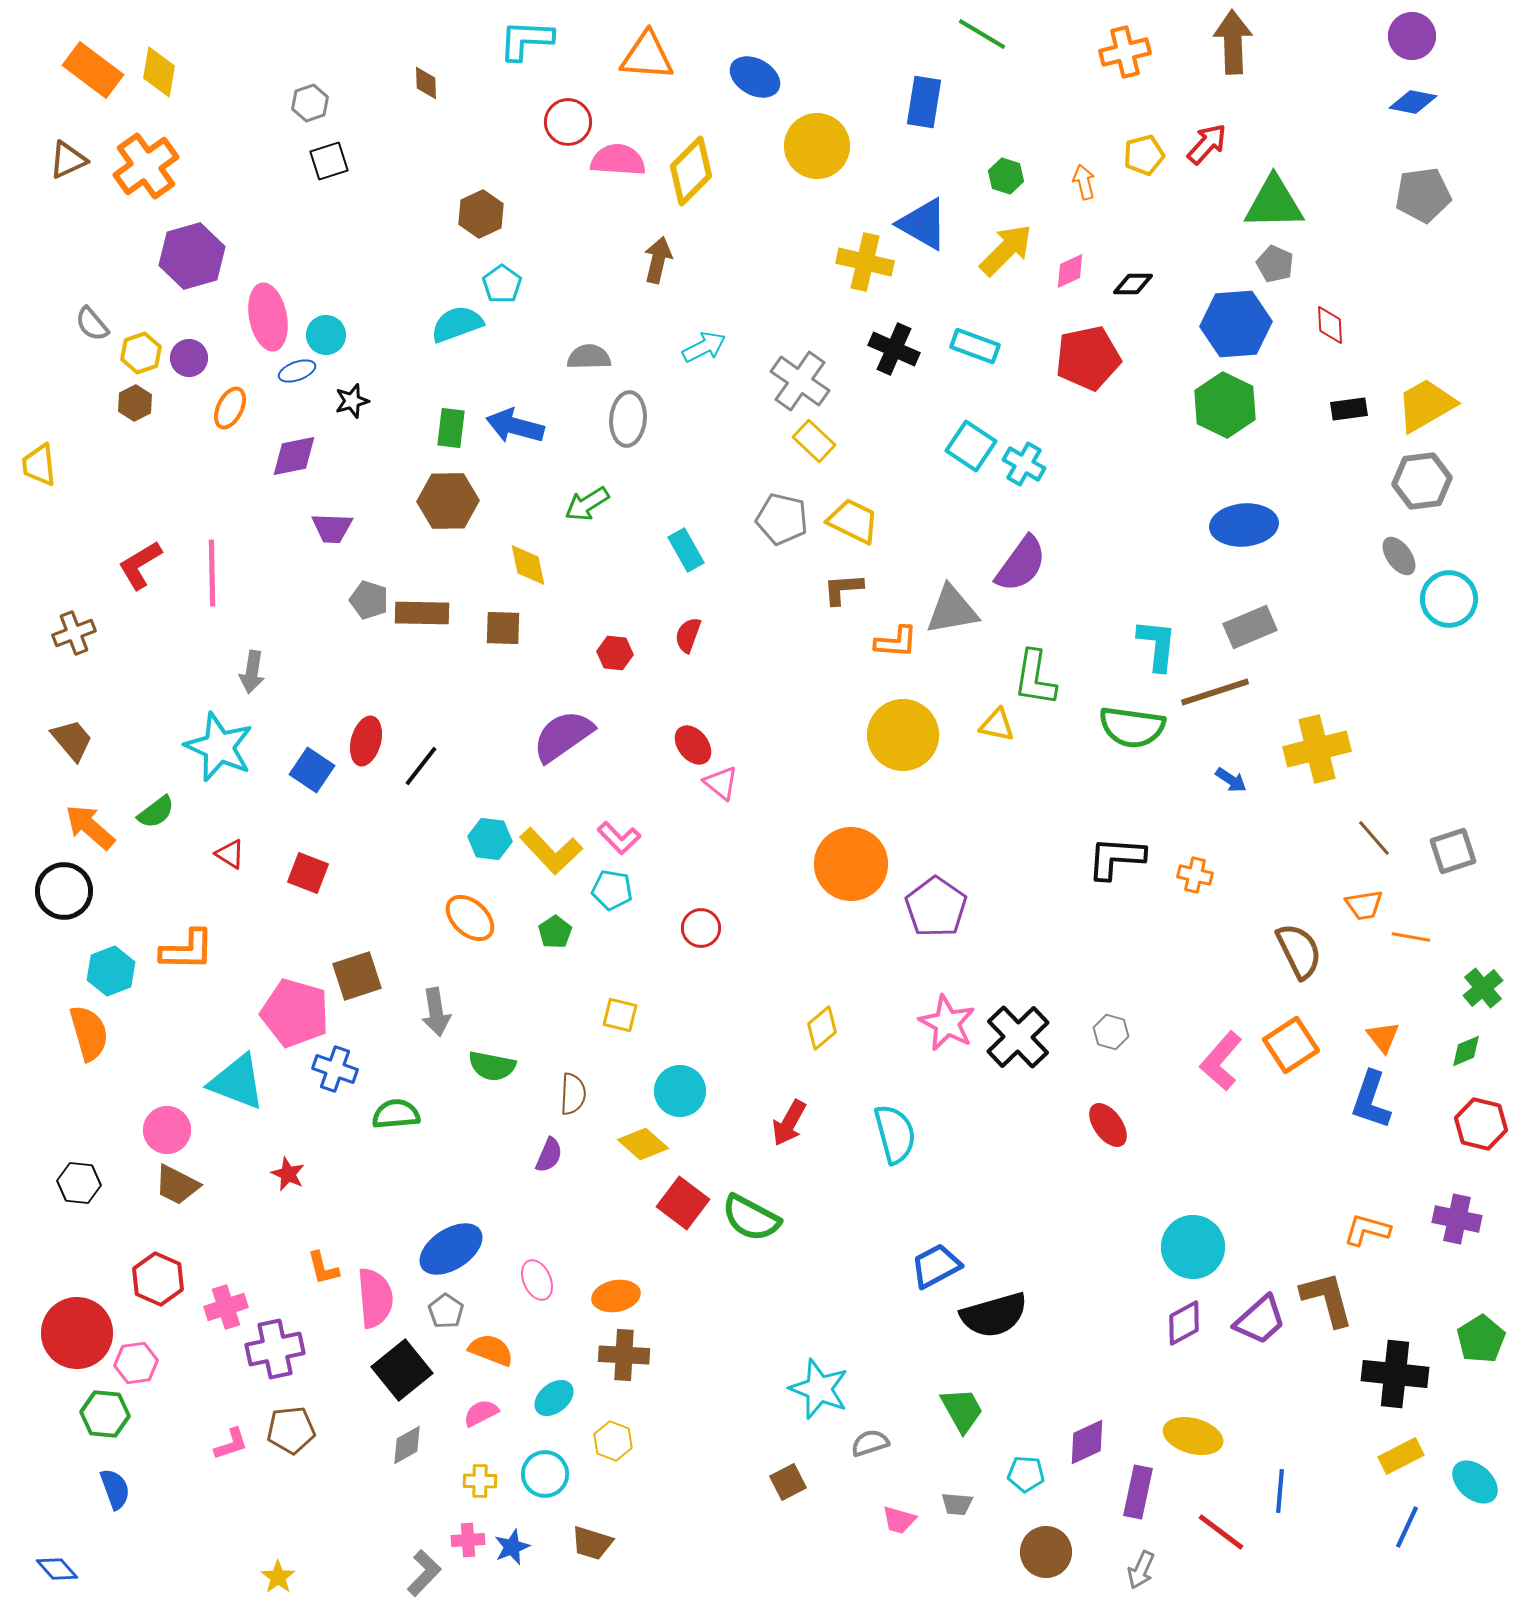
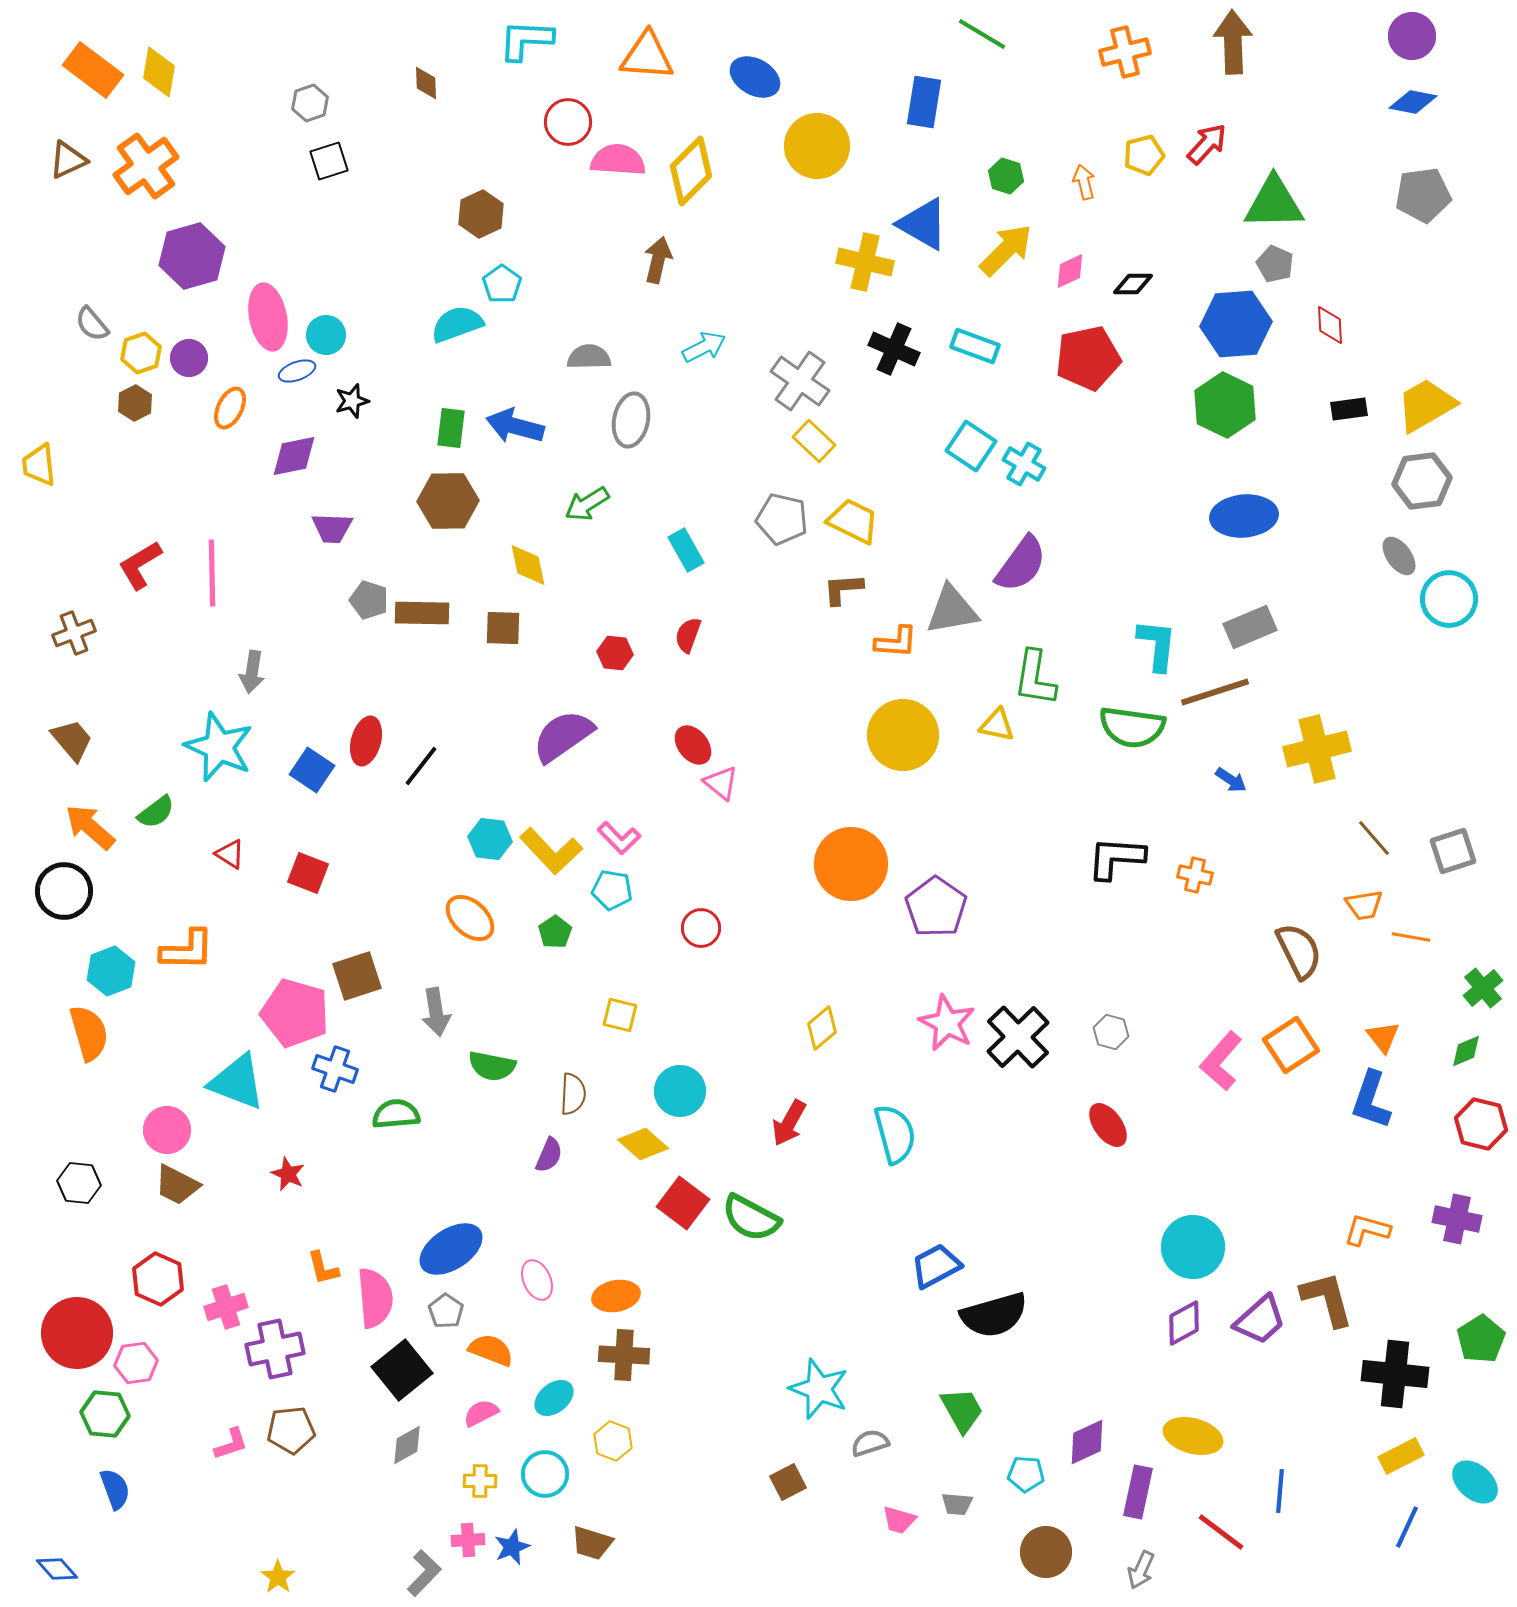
gray ellipse at (628, 419): moved 3 px right, 1 px down; rotated 6 degrees clockwise
blue ellipse at (1244, 525): moved 9 px up
